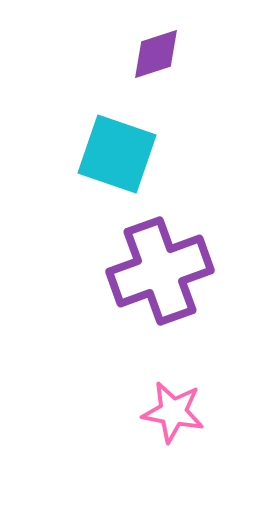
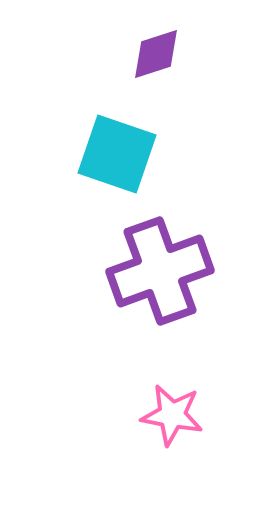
pink star: moved 1 px left, 3 px down
